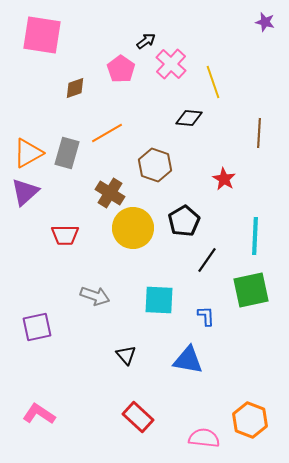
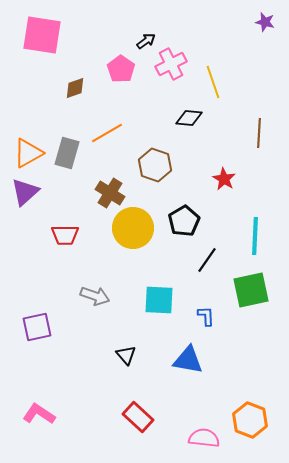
pink cross: rotated 20 degrees clockwise
